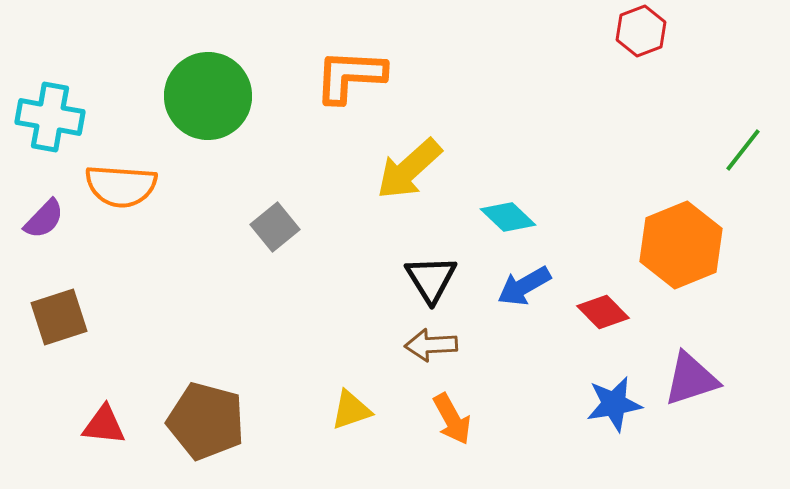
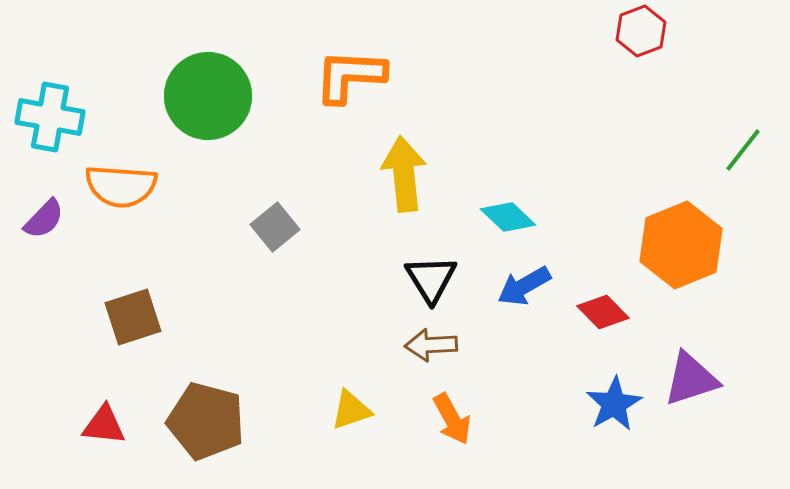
yellow arrow: moved 5 px left, 5 px down; rotated 126 degrees clockwise
brown square: moved 74 px right
blue star: rotated 20 degrees counterclockwise
